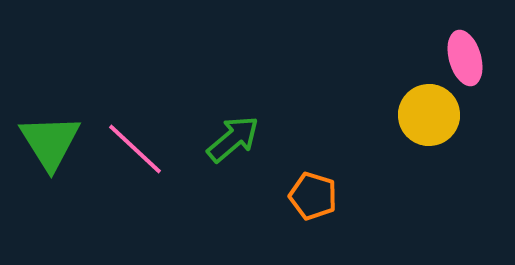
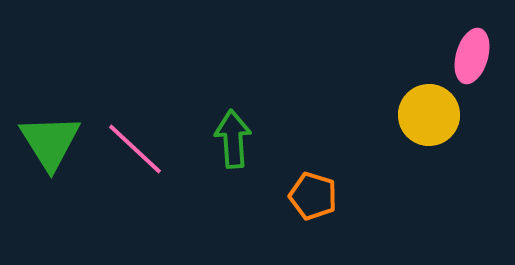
pink ellipse: moved 7 px right, 2 px up; rotated 32 degrees clockwise
green arrow: rotated 54 degrees counterclockwise
